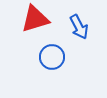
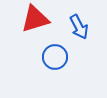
blue circle: moved 3 px right
